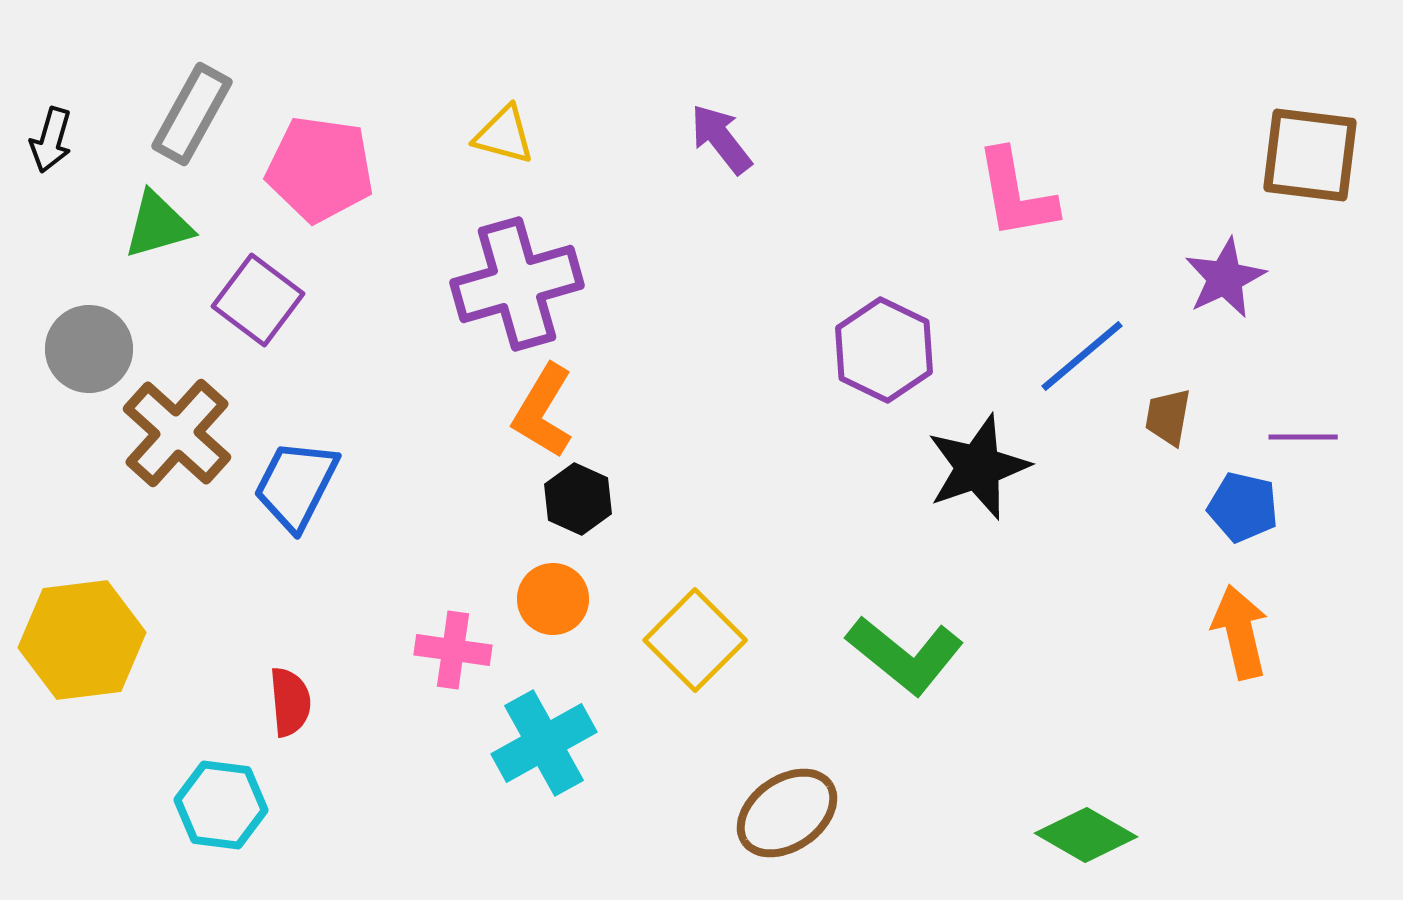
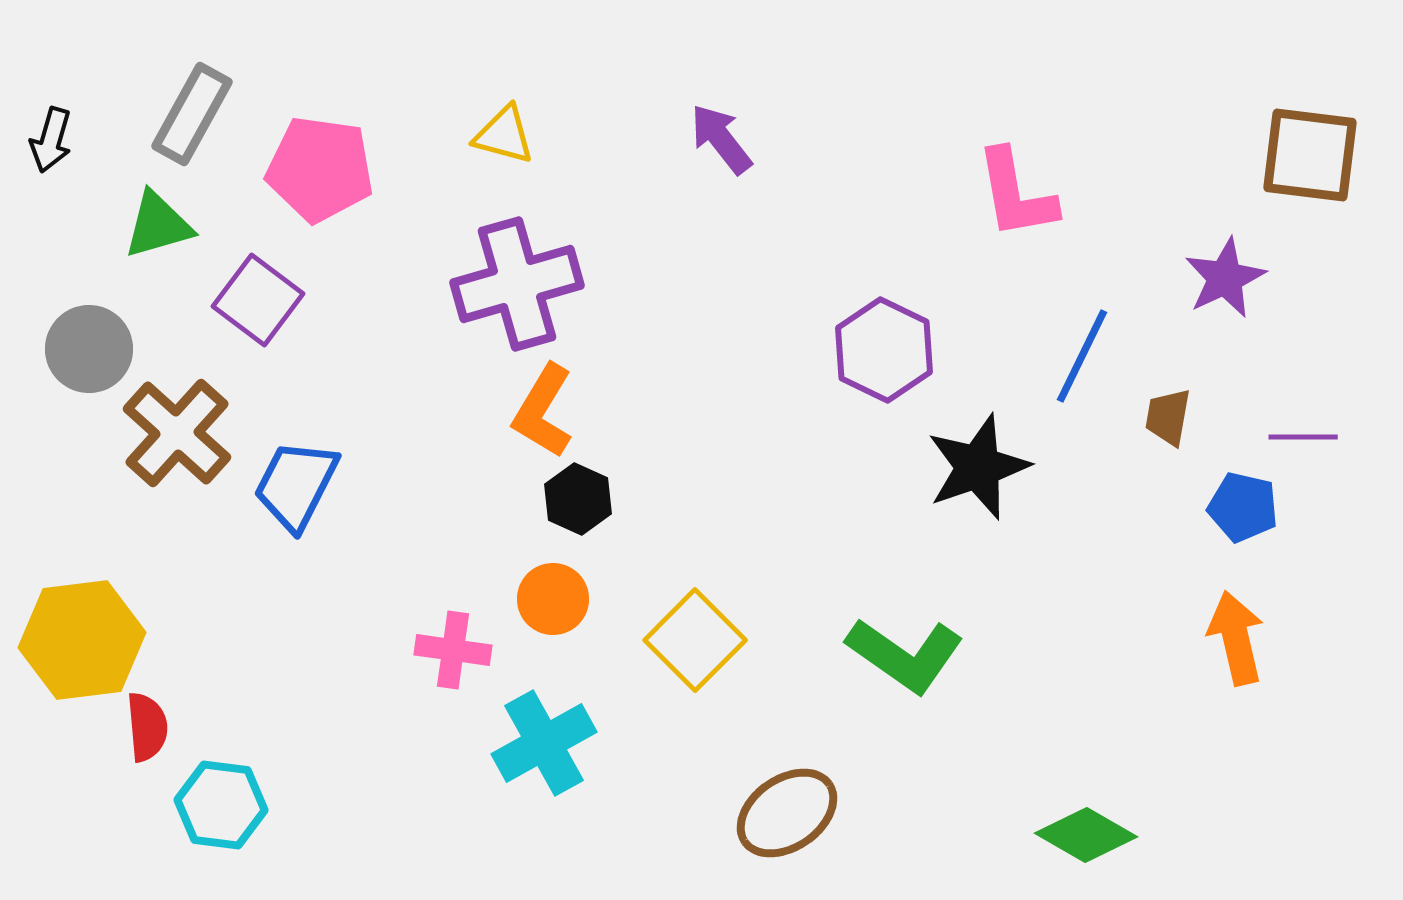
blue line: rotated 24 degrees counterclockwise
orange arrow: moved 4 px left, 6 px down
green L-shape: rotated 4 degrees counterclockwise
red semicircle: moved 143 px left, 25 px down
